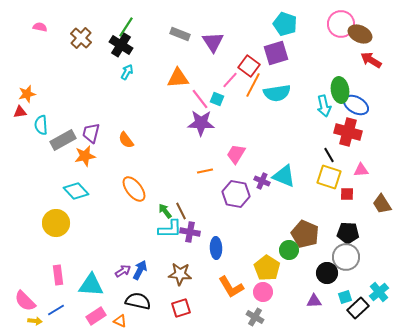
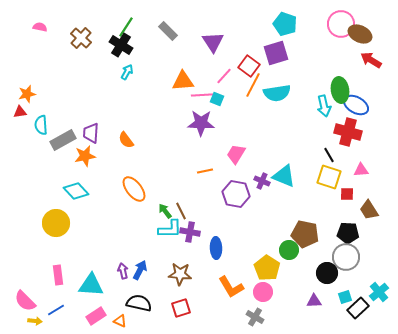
gray rectangle at (180, 34): moved 12 px left, 3 px up; rotated 24 degrees clockwise
orange triangle at (178, 78): moved 5 px right, 3 px down
pink line at (230, 80): moved 6 px left, 4 px up
pink line at (200, 99): moved 2 px right, 4 px up; rotated 55 degrees counterclockwise
purple trapezoid at (91, 133): rotated 10 degrees counterclockwise
brown trapezoid at (382, 204): moved 13 px left, 6 px down
brown pentagon at (305, 234): rotated 12 degrees counterclockwise
purple arrow at (123, 271): rotated 70 degrees counterclockwise
black semicircle at (138, 301): moved 1 px right, 2 px down
